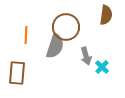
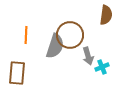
brown circle: moved 4 px right, 8 px down
gray arrow: moved 2 px right
cyan cross: rotated 24 degrees clockwise
